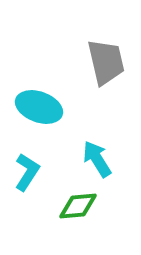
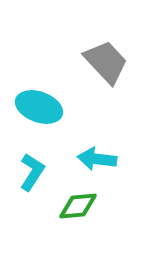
gray trapezoid: rotated 30 degrees counterclockwise
cyan arrow: rotated 51 degrees counterclockwise
cyan L-shape: moved 5 px right
